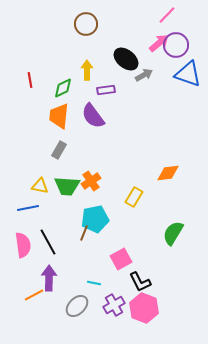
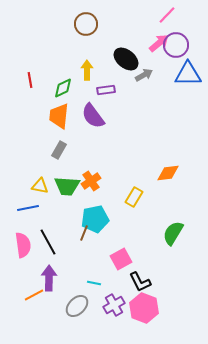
blue triangle: rotated 20 degrees counterclockwise
